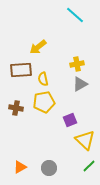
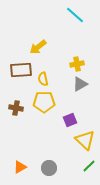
yellow pentagon: rotated 10 degrees clockwise
